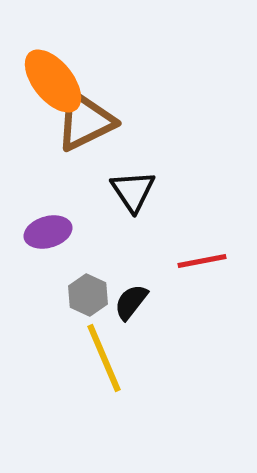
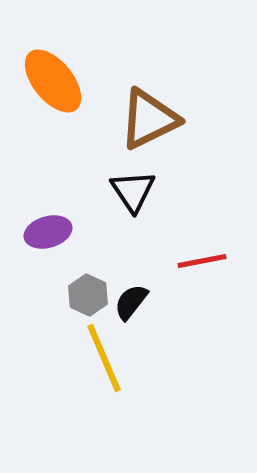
brown triangle: moved 64 px right, 2 px up
